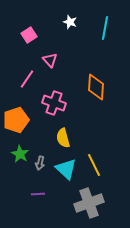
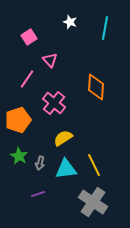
pink square: moved 2 px down
pink cross: rotated 20 degrees clockwise
orange pentagon: moved 2 px right
yellow semicircle: rotated 72 degrees clockwise
green star: moved 1 px left, 2 px down
cyan triangle: rotated 50 degrees counterclockwise
purple line: rotated 16 degrees counterclockwise
gray cross: moved 4 px right, 1 px up; rotated 36 degrees counterclockwise
